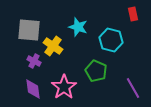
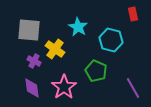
cyan star: rotated 12 degrees clockwise
yellow cross: moved 2 px right, 3 px down
purple diamond: moved 1 px left, 1 px up
